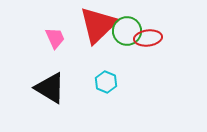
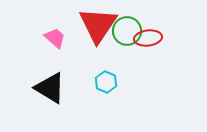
red triangle: rotated 12 degrees counterclockwise
pink trapezoid: rotated 25 degrees counterclockwise
